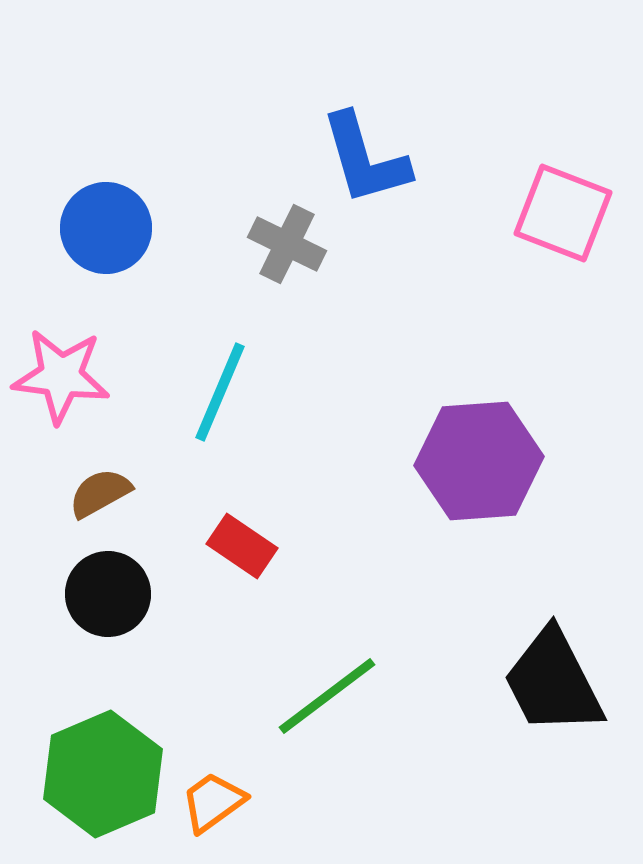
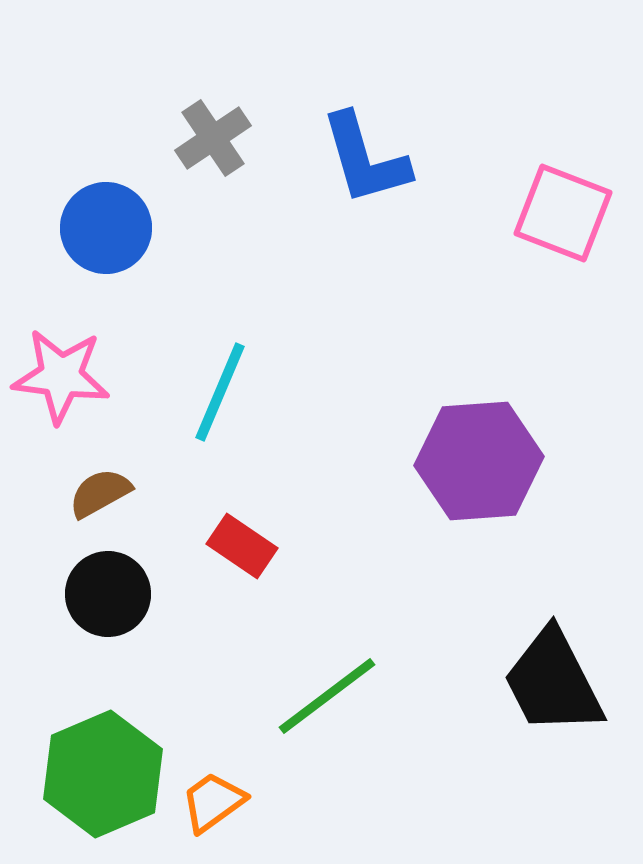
gray cross: moved 74 px left, 106 px up; rotated 30 degrees clockwise
